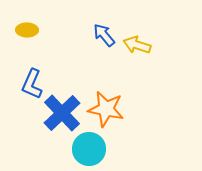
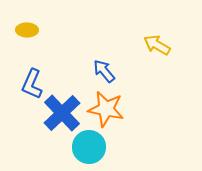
blue arrow: moved 36 px down
yellow arrow: moved 20 px right; rotated 12 degrees clockwise
cyan circle: moved 2 px up
